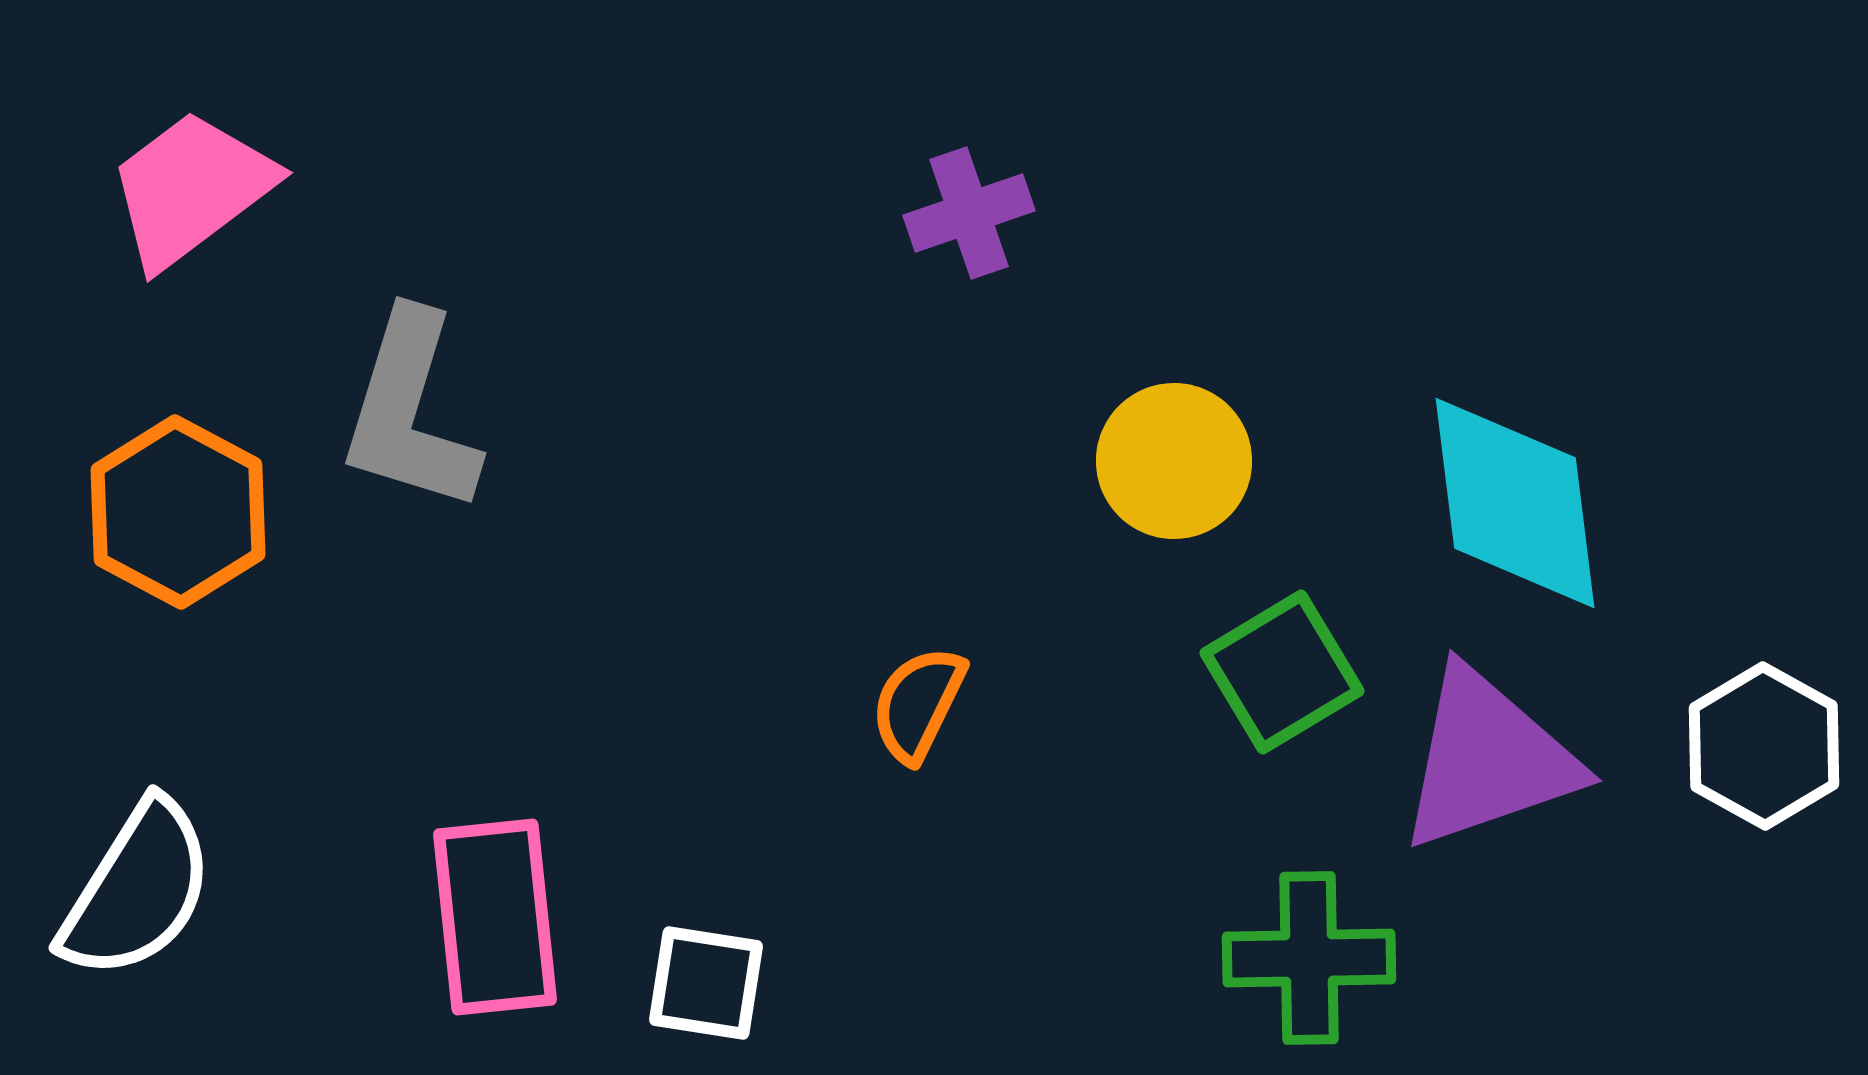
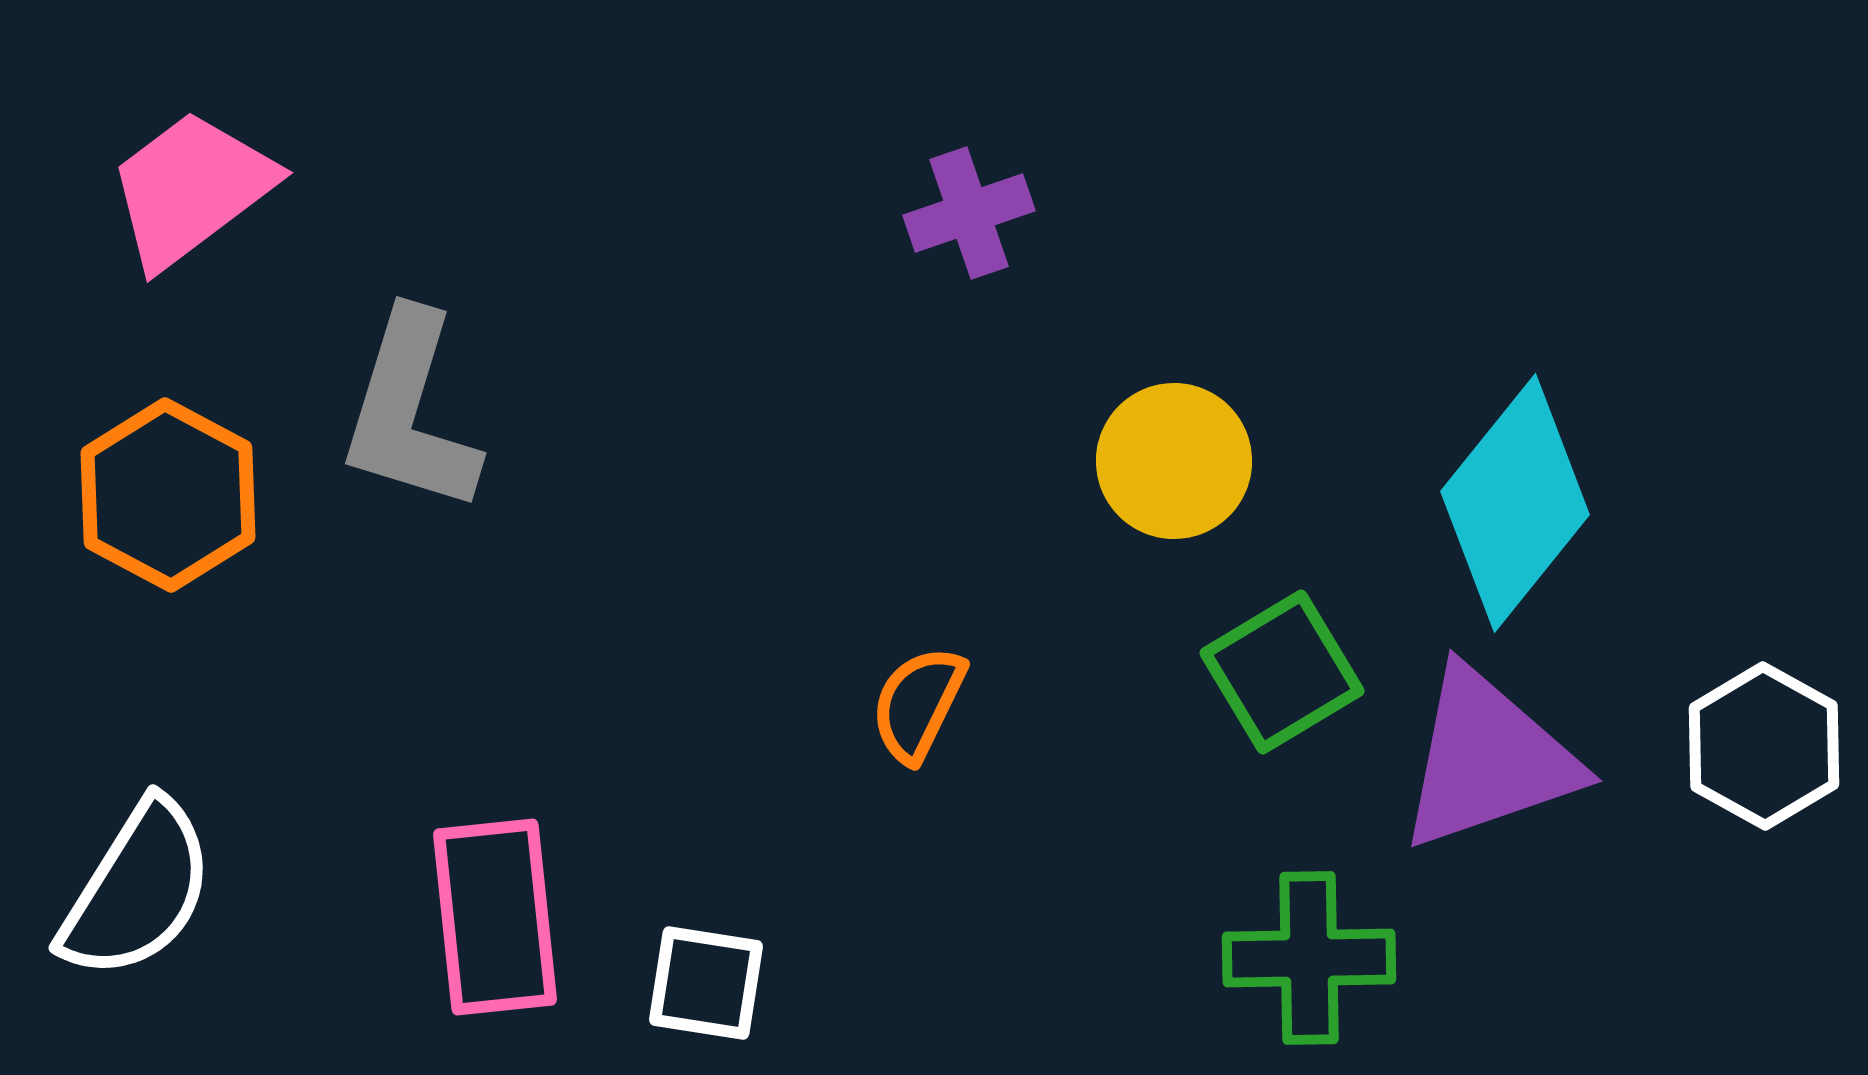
cyan diamond: rotated 46 degrees clockwise
orange hexagon: moved 10 px left, 17 px up
